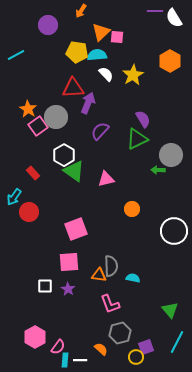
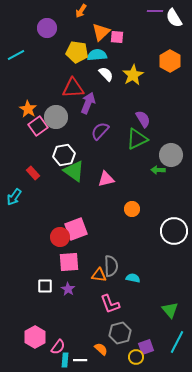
purple circle at (48, 25): moved 1 px left, 3 px down
white hexagon at (64, 155): rotated 20 degrees clockwise
red circle at (29, 212): moved 31 px right, 25 px down
